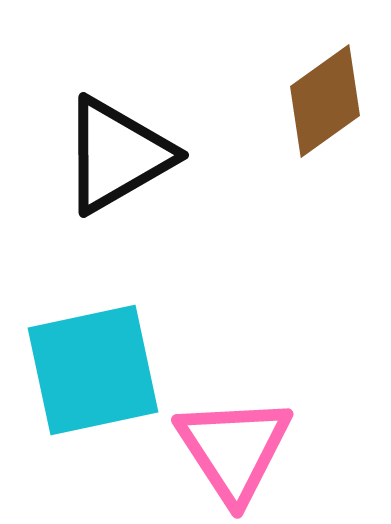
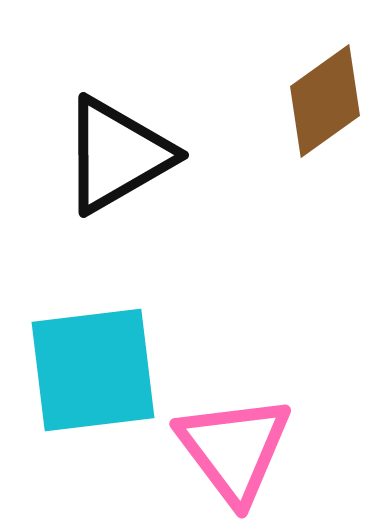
cyan square: rotated 5 degrees clockwise
pink triangle: rotated 4 degrees counterclockwise
